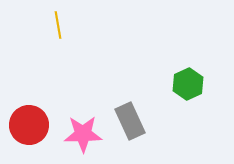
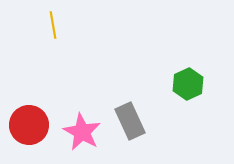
yellow line: moved 5 px left
pink star: moved 1 px left, 2 px up; rotated 30 degrees clockwise
